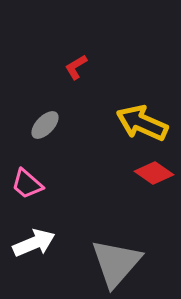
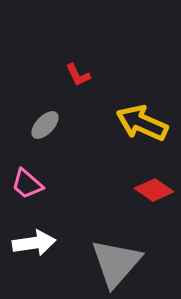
red L-shape: moved 2 px right, 8 px down; rotated 84 degrees counterclockwise
red diamond: moved 17 px down
white arrow: rotated 15 degrees clockwise
